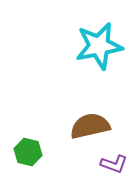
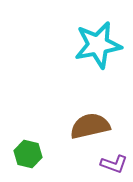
cyan star: moved 1 px left, 1 px up
green hexagon: moved 2 px down
